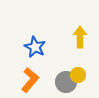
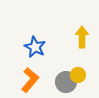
yellow arrow: moved 2 px right
